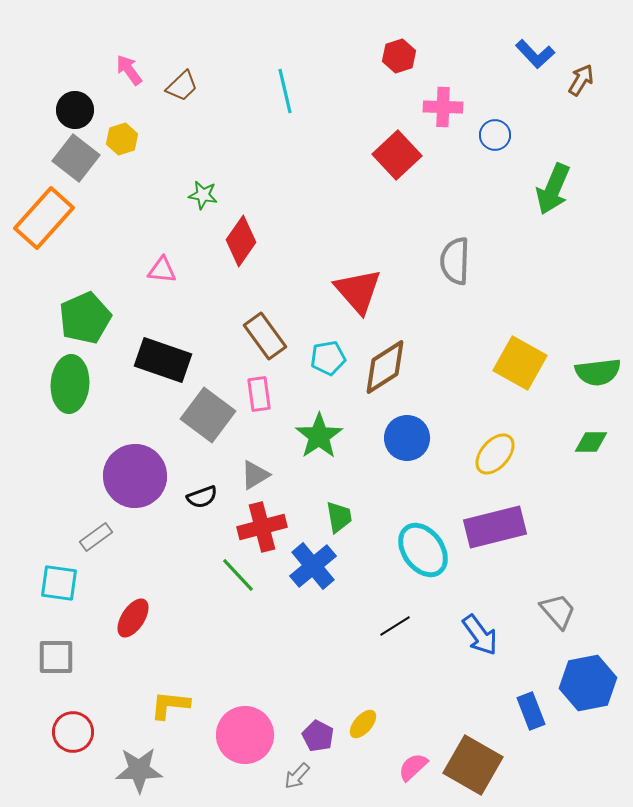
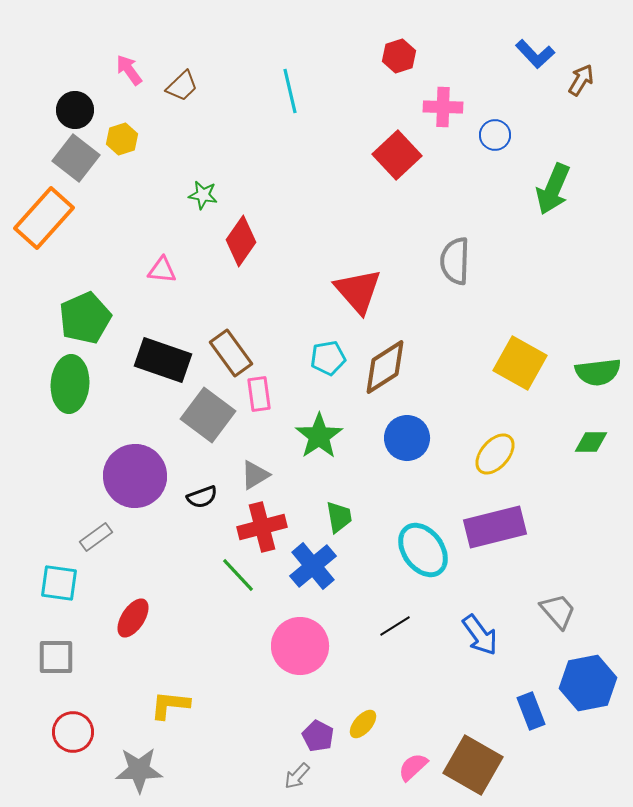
cyan line at (285, 91): moved 5 px right
brown rectangle at (265, 336): moved 34 px left, 17 px down
pink circle at (245, 735): moved 55 px right, 89 px up
